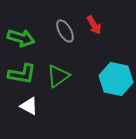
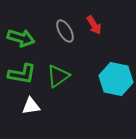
white triangle: moved 2 px right; rotated 36 degrees counterclockwise
